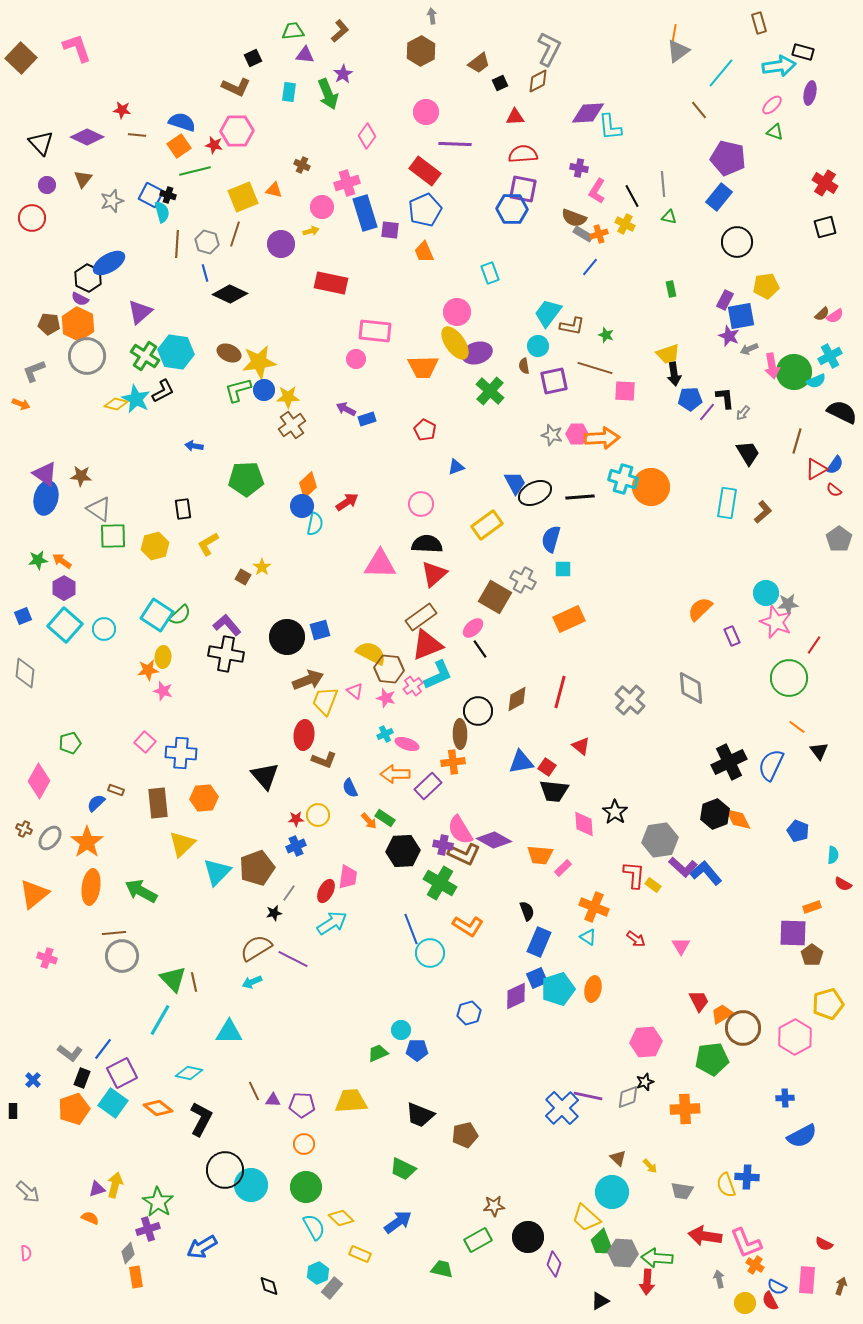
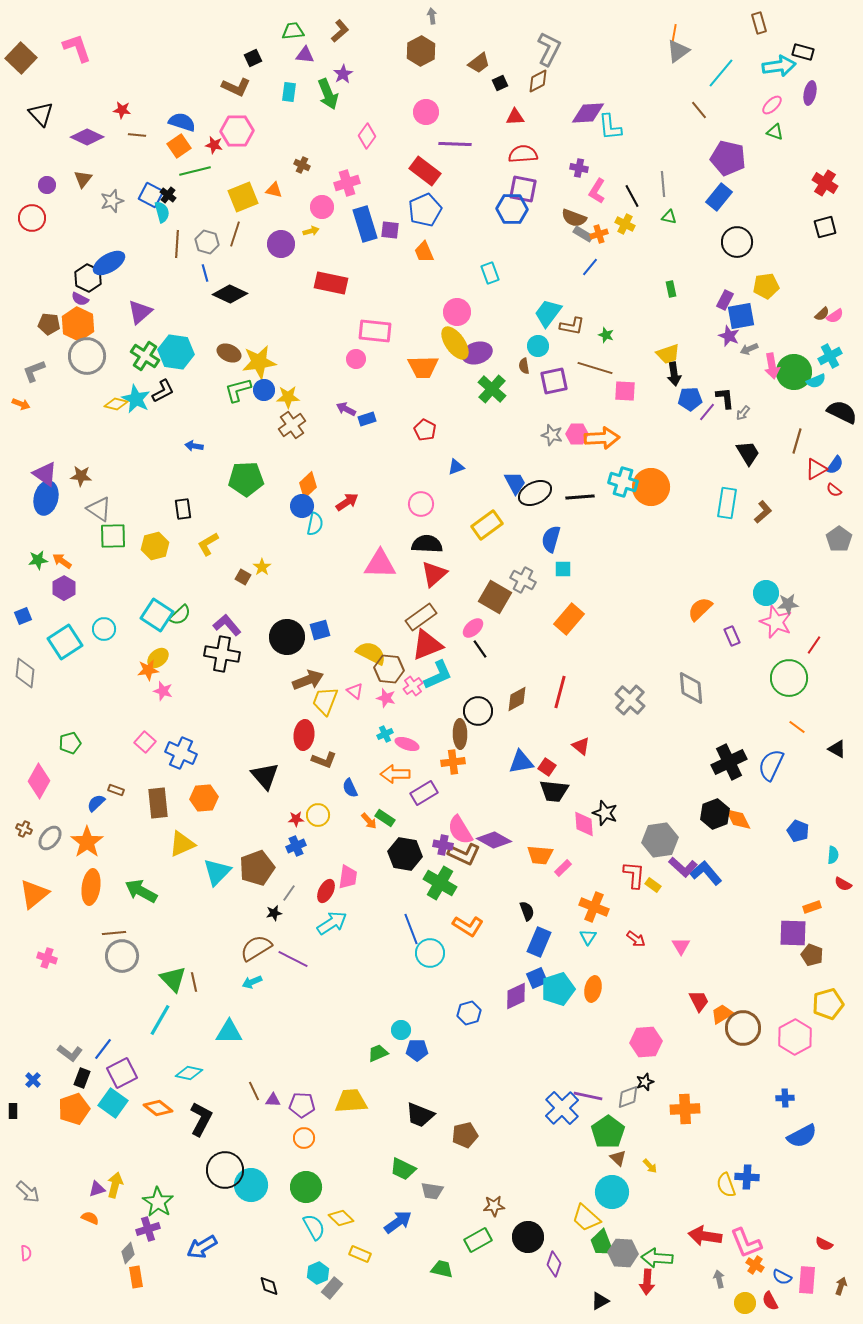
black triangle at (41, 143): moved 29 px up
black cross at (168, 195): rotated 21 degrees clockwise
blue rectangle at (365, 213): moved 11 px down
green cross at (490, 391): moved 2 px right, 2 px up
cyan cross at (623, 479): moved 3 px down
orange rectangle at (569, 619): rotated 24 degrees counterclockwise
cyan square at (65, 625): moved 17 px down; rotated 16 degrees clockwise
black cross at (226, 654): moved 4 px left
yellow ellipse at (163, 657): moved 5 px left, 1 px down; rotated 45 degrees clockwise
black triangle at (819, 751): moved 18 px right, 2 px up; rotated 24 degrees counterclockwise
blue cross at (181, 753): rotated 20 degrees clockwise
purple rectangle at (428, 786): moved 4 px left, 7 px down; rotated 12 degrees clockwise
black star at (615, 812): moved 10 px left, 1 px down; rotated 15 degrees counterclockwise
yellow triangle at (182, 844): rotated 20 degrees clockwise
black hexagon at (403, 851): moved 2 px right, 3 px down; rotated 12 degrees clockwise
cyan triangle at (588, 937): rotated 30 degrees clockwise
brown pentagon at (812, 955): rotated 15 degrees counterclockwise
green pentagon at (712, 1059): moved 104 px left, 73 px down; rotated 28 degrees counterclockwise
orange circle at (304, 1144): moved 6 px up
gray trapezoid at (682, 1191): moved 250 px left
blue semicircle at (777, 1287): moved 5 px right, 10 px up
